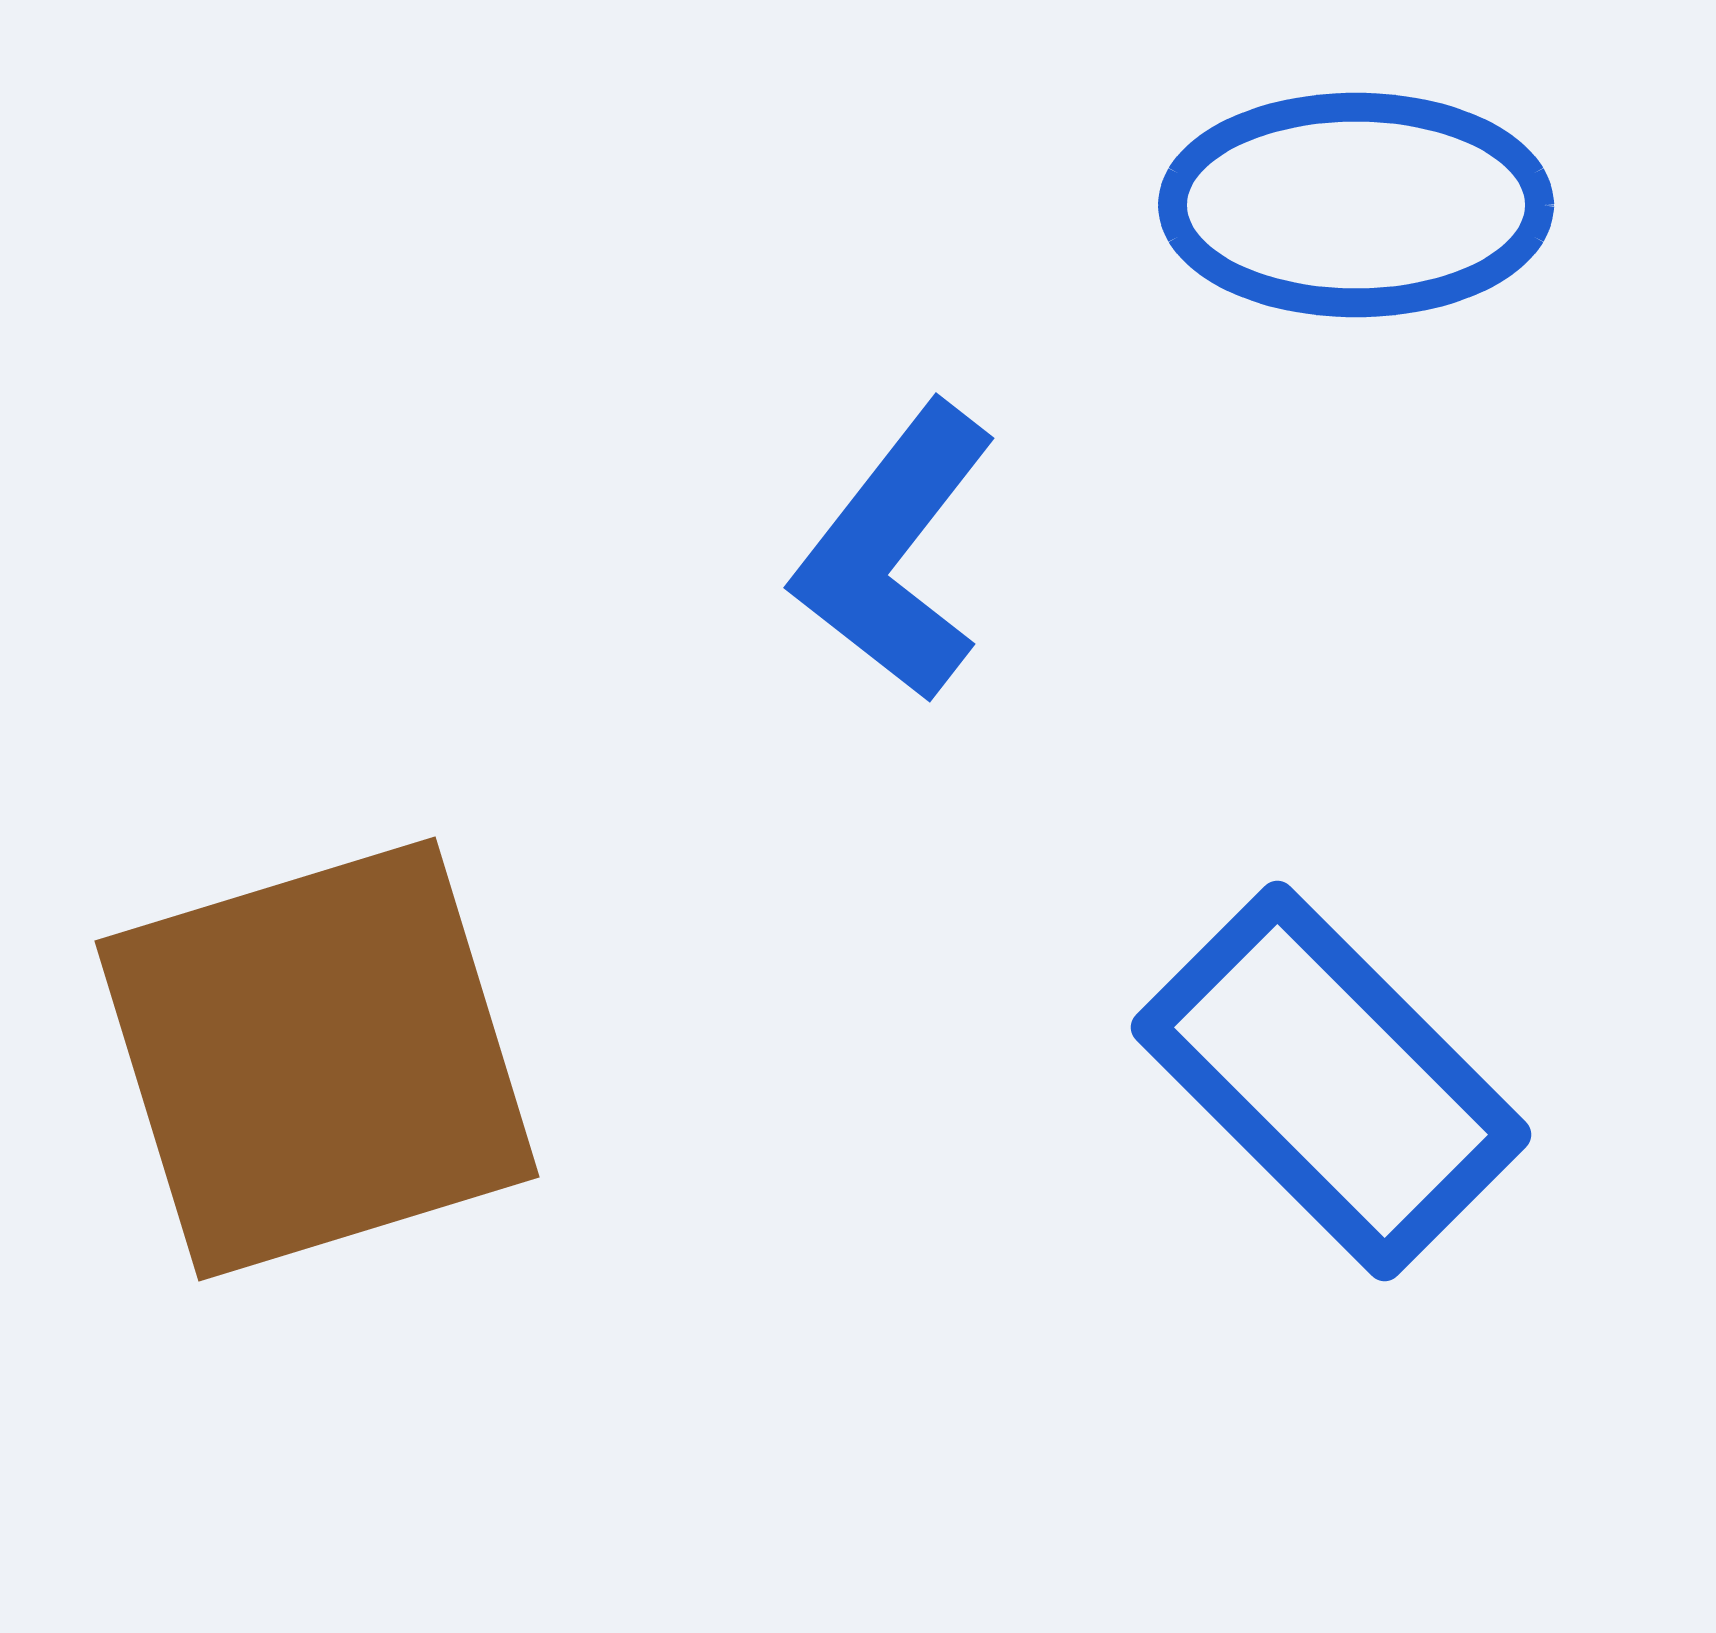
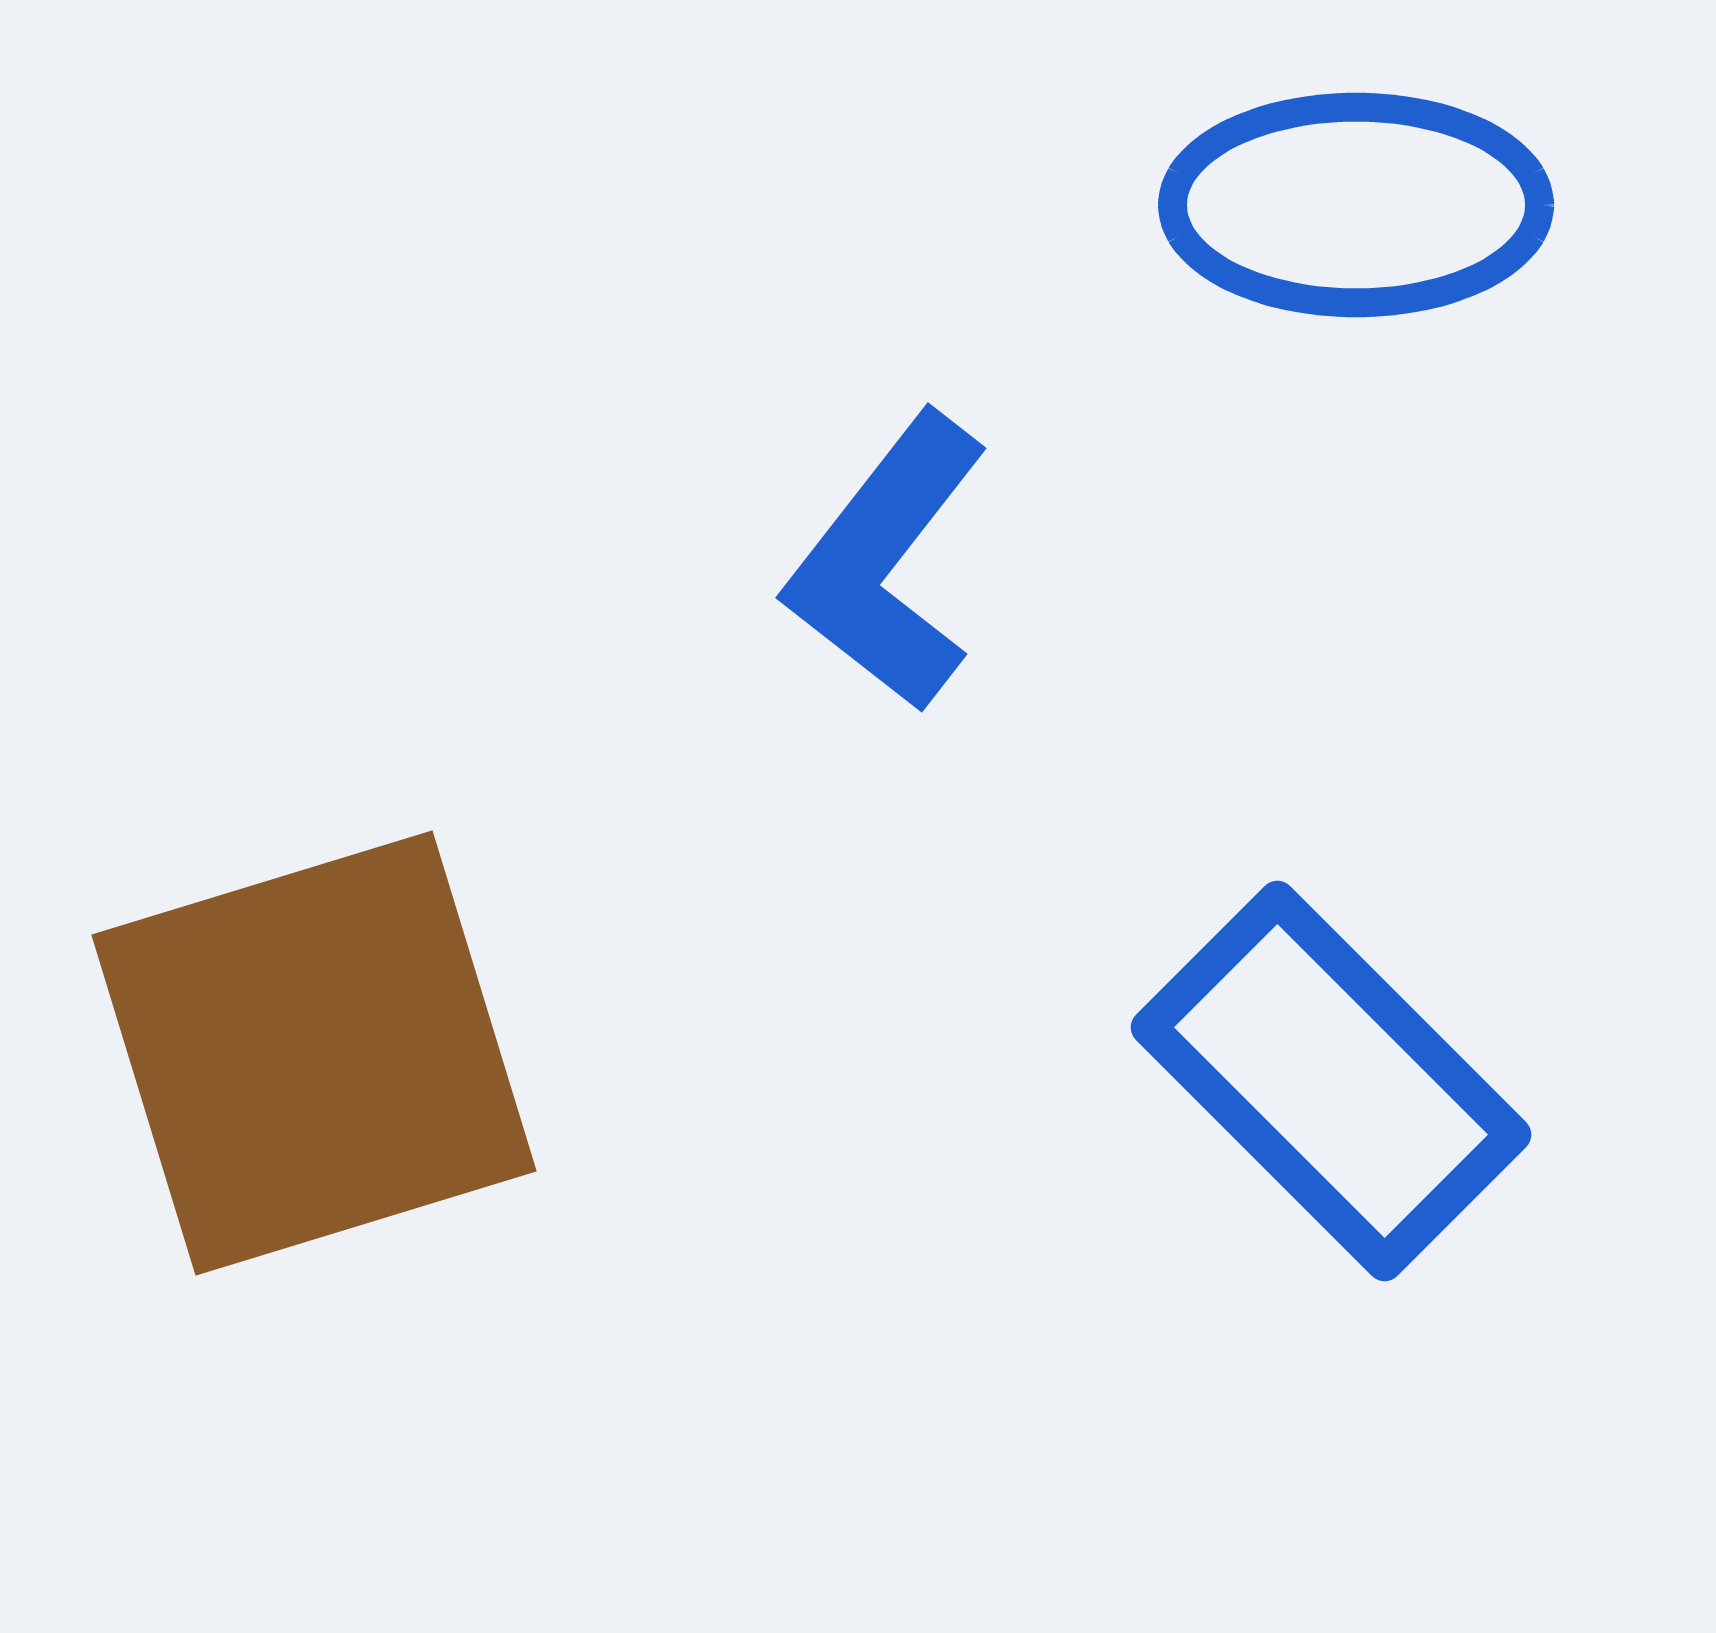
blue L-shape: moved 8 px left, 10 px down
brown square: moved 3 px left, 6 px up
